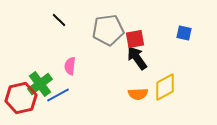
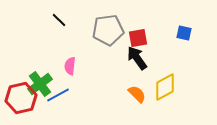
red square: moved 3 px right, 1 px up
orange semicircle: moved 1 px left; rotated 132 degrees counterclockwise
